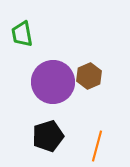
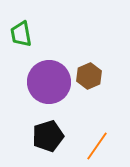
green trapezoid: moved 1 px left
purple circle: moved 4 px left
orange line: rotated 20 degrees clockwise
